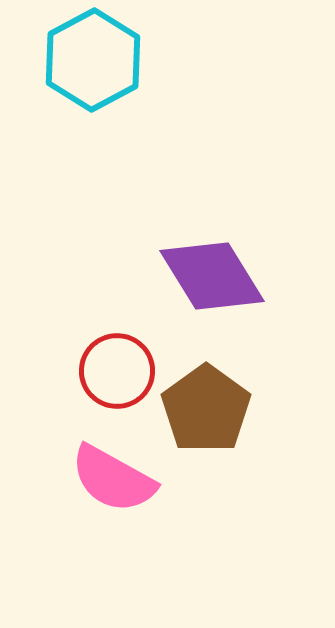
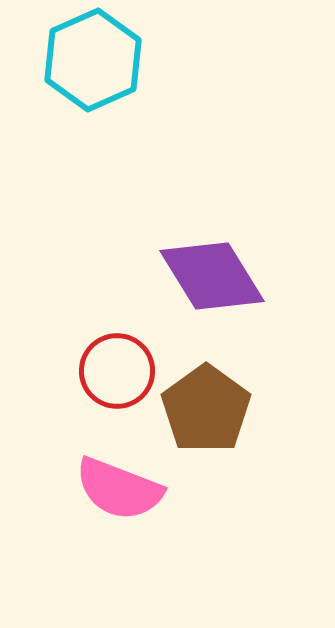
cyan hexagon: rotated 4 degrees clockwise
pink semicircle: moved 6 px right, 10 px down; rotated 8 degrees counterclockwise
